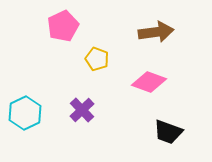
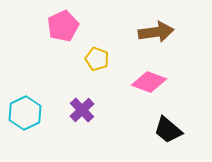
black trapezoid: moved 2 px up; rotated 20 degrees clockwise
